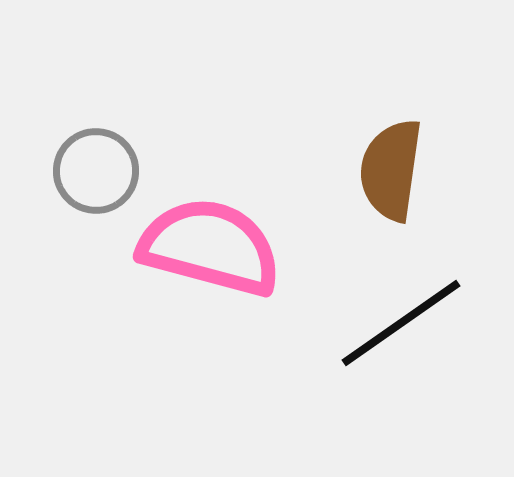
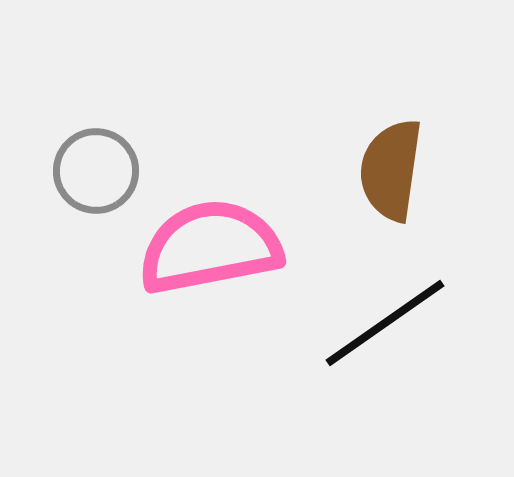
pink semicircle: rotated 26 degrees counterclockwise
black line: moved 16 px left
